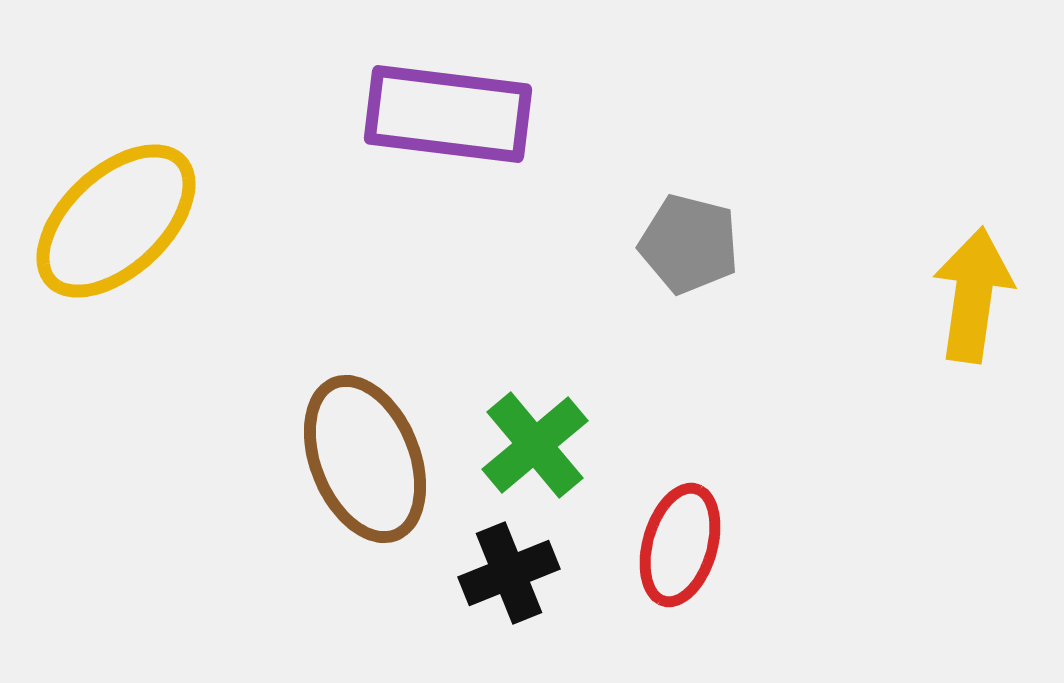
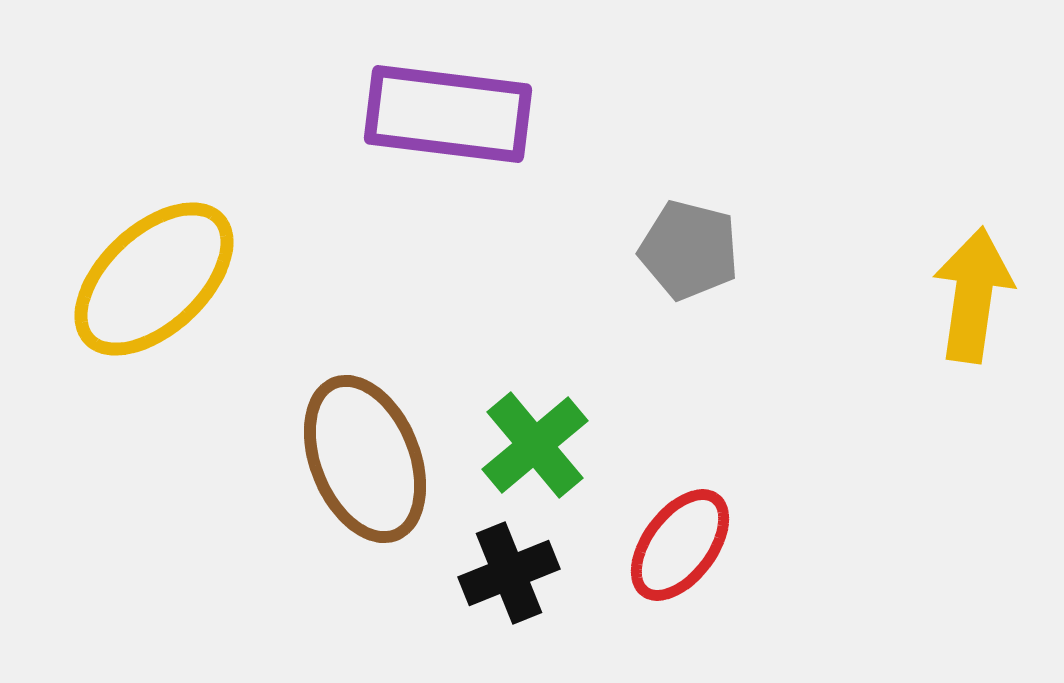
yellow ellipse: moved 38 px right, 58 px down
gray pentagon: moved 6 px down
red ellipse: rotated 21 degrees clockwise
